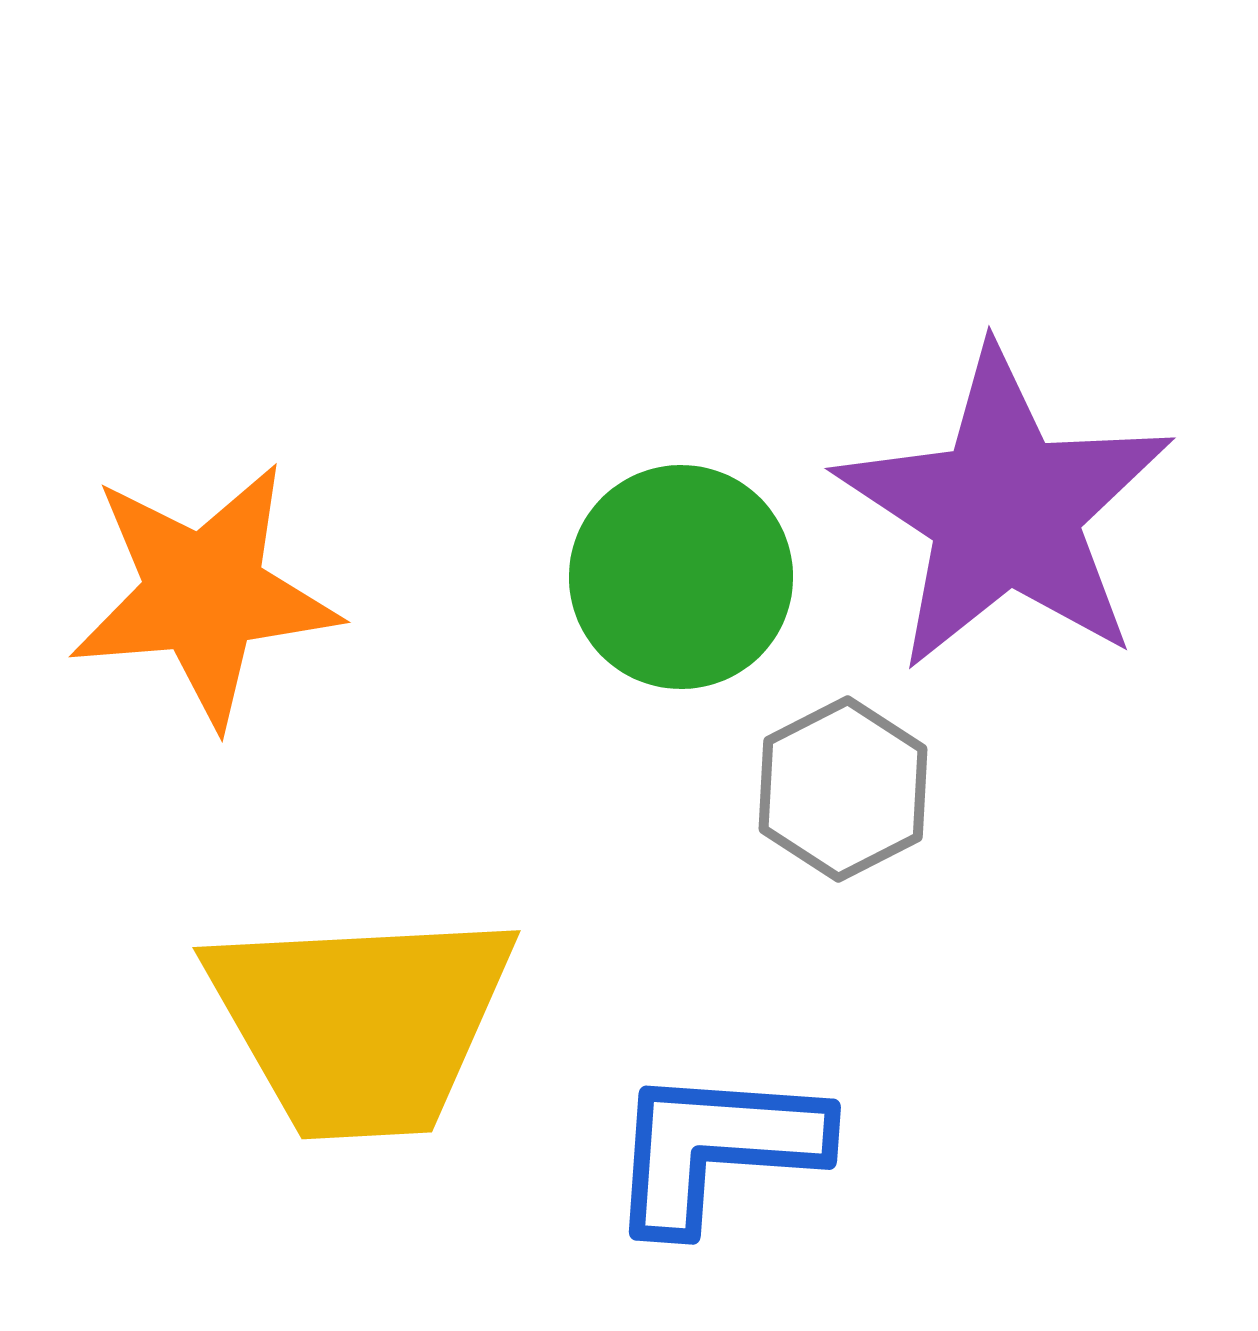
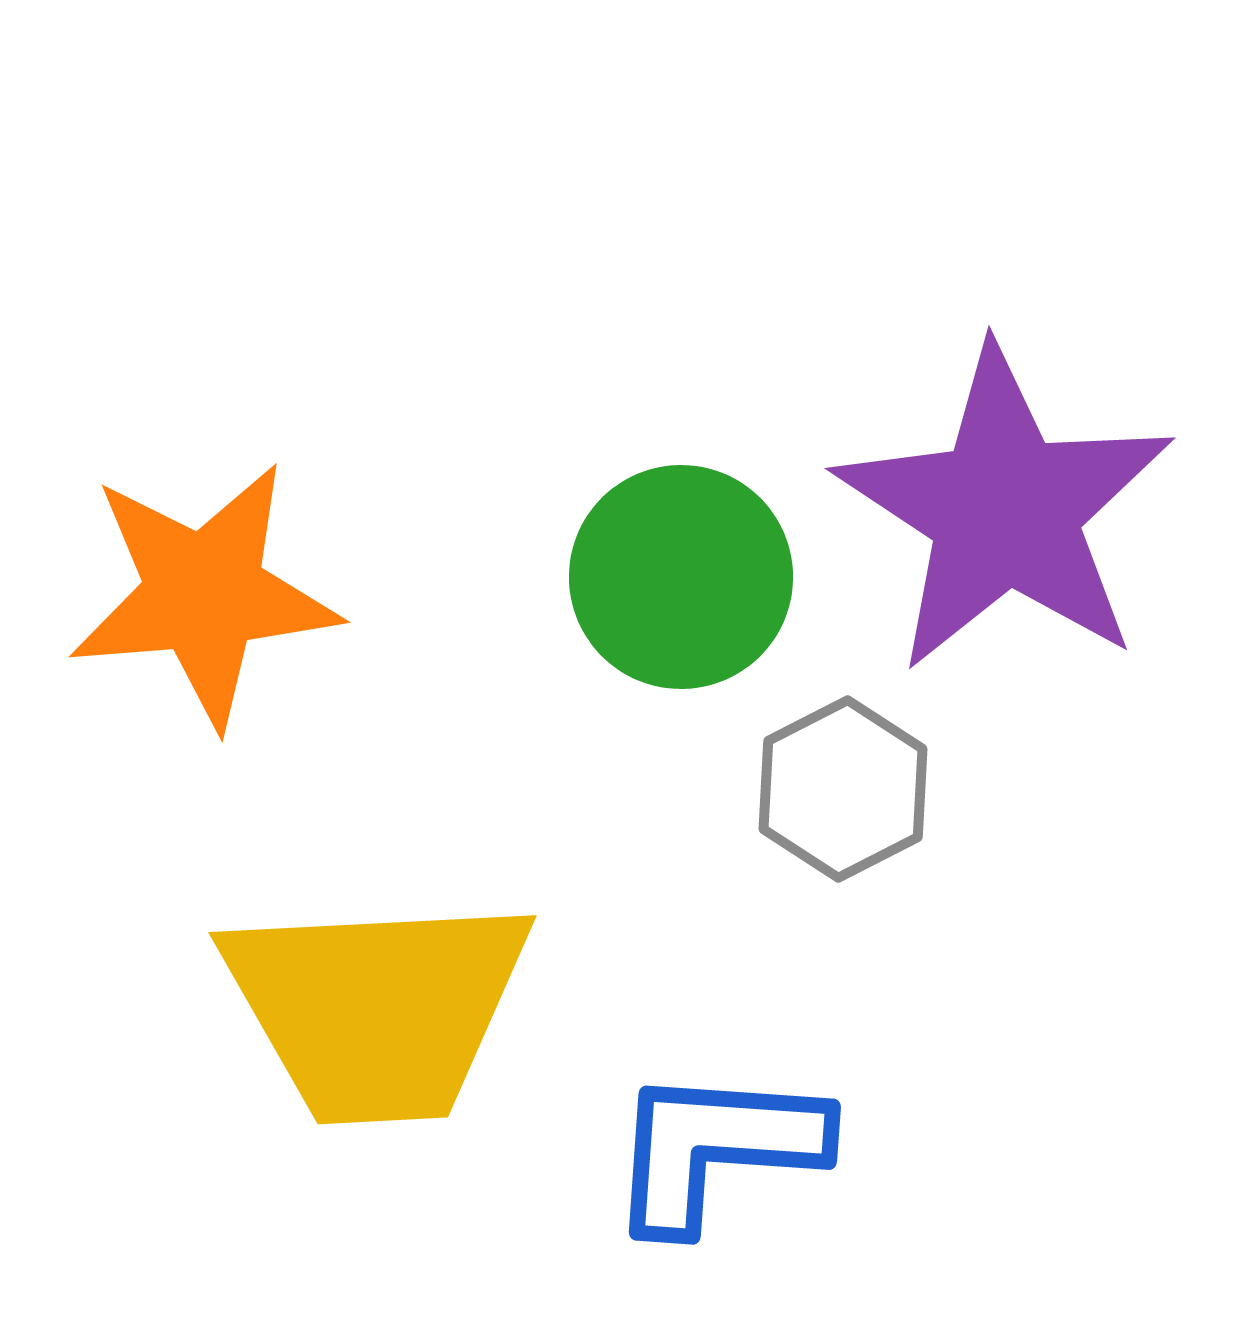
yellow trapezoid: moved 16 px right, 15 px up
